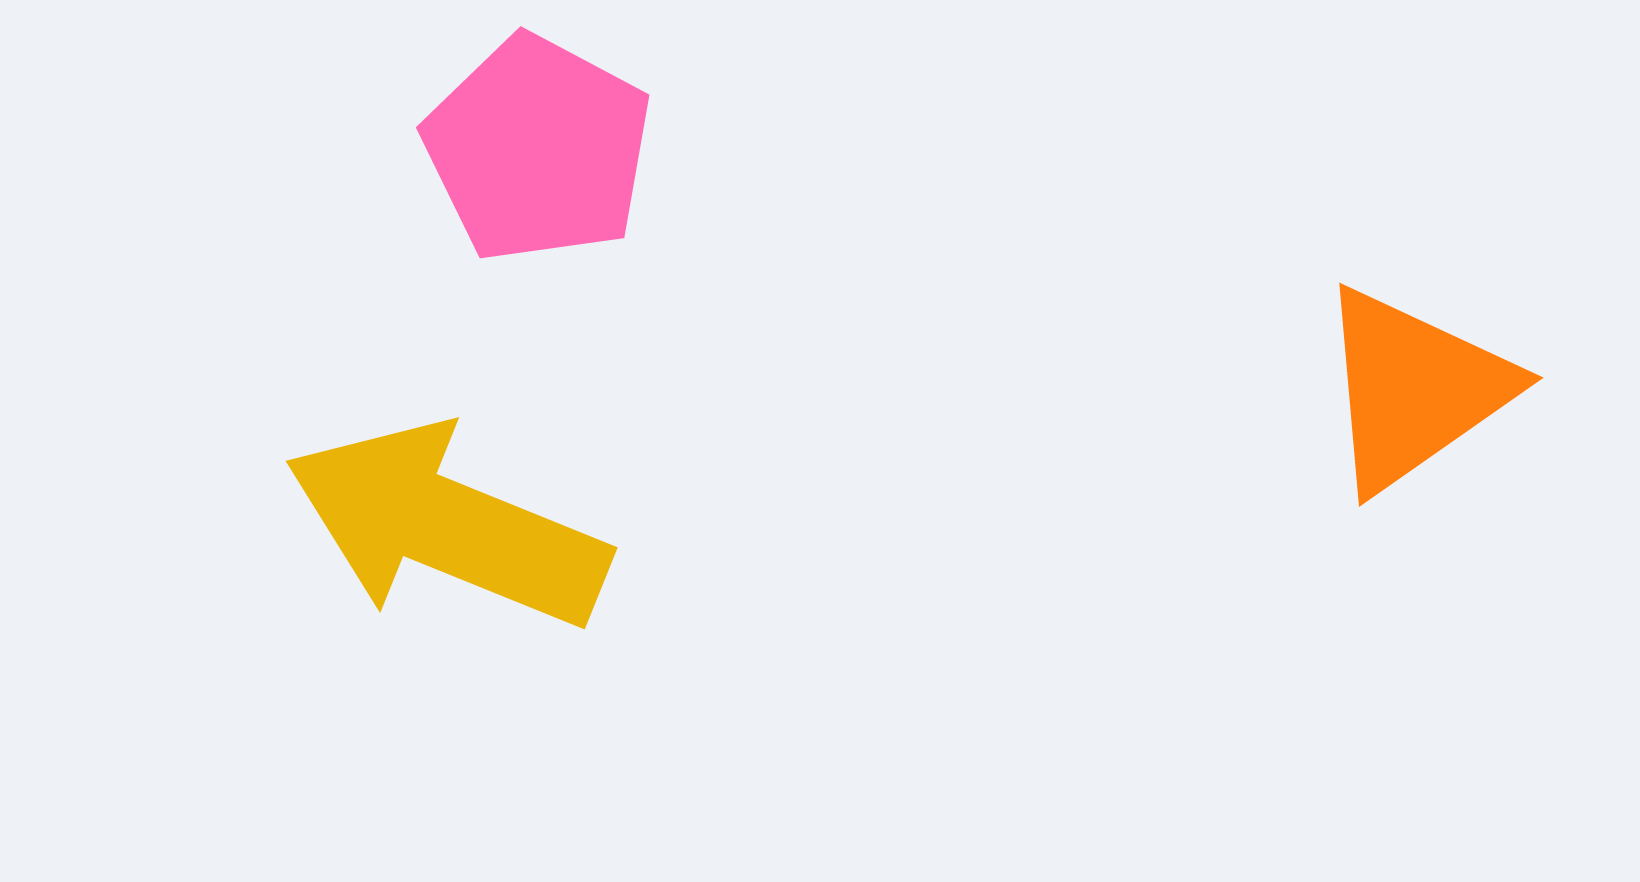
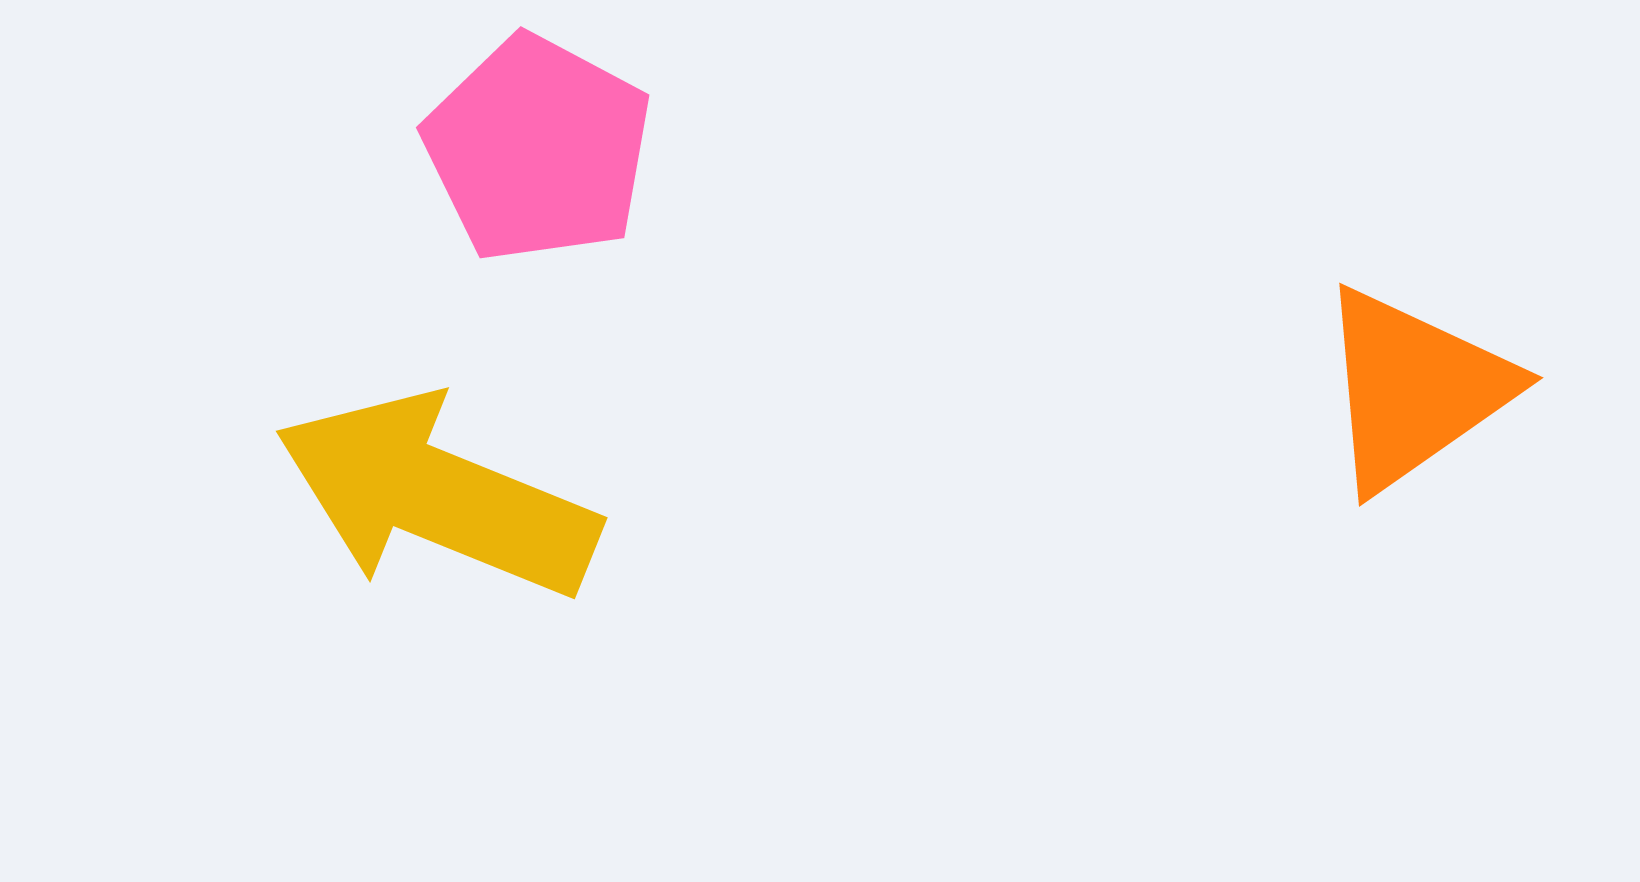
yellow arrow: moved 10 px left, 30 px up
